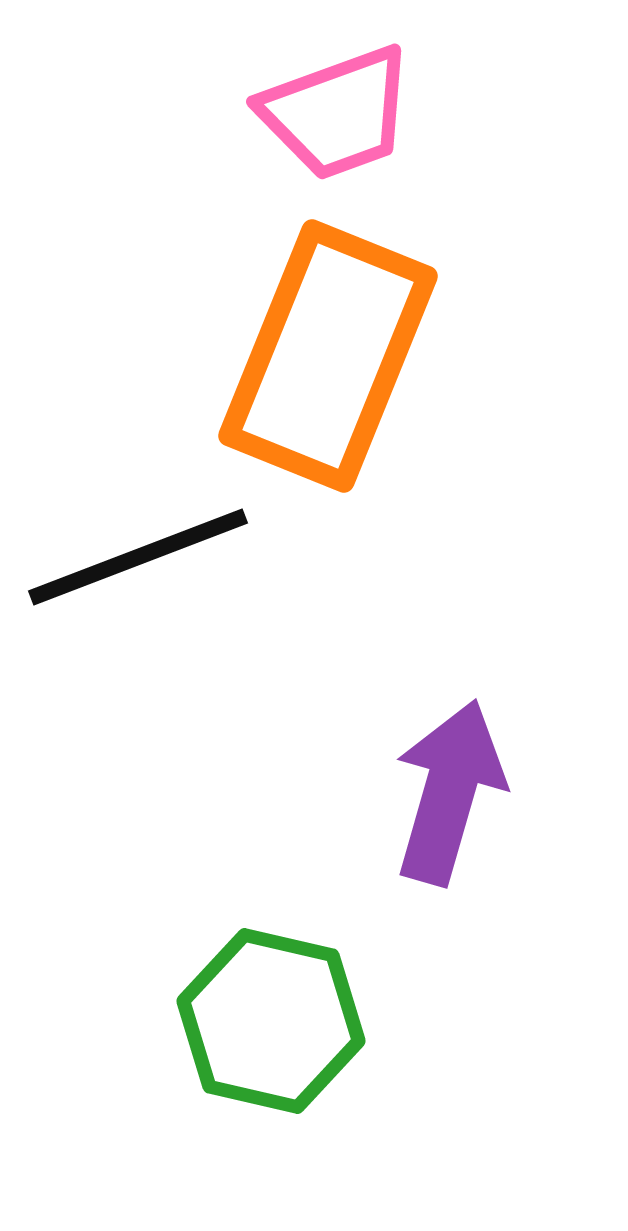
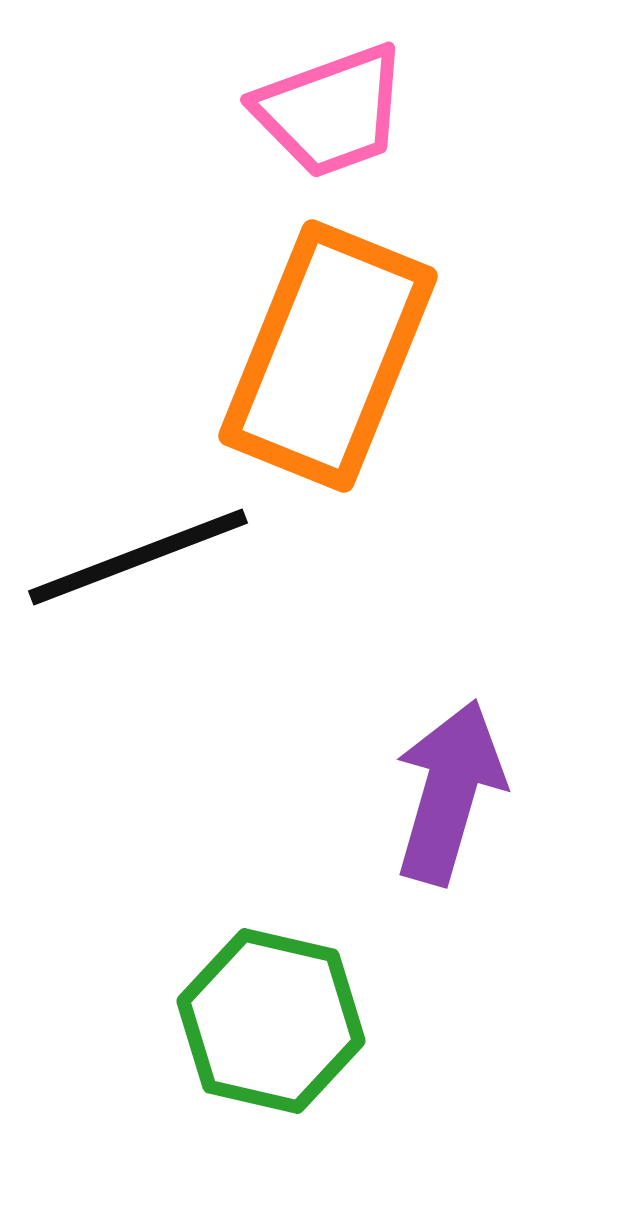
pink trapezoid: moved 6 px left, 2 px up
